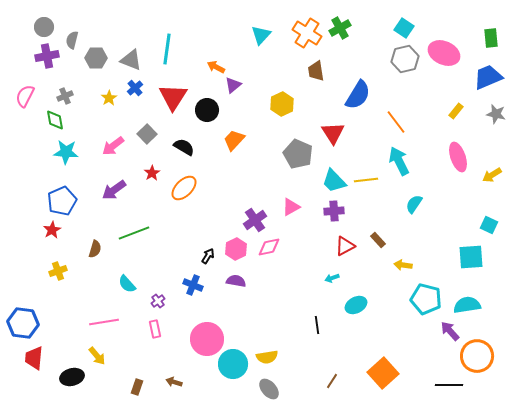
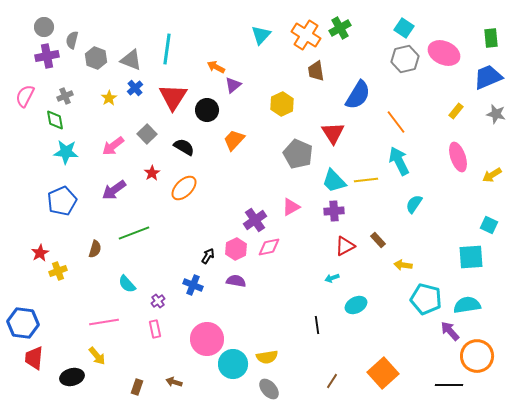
orange cross at (307, 33): moved 1 px left, 2 px down
gray hexagon at (96, 58): rotated 20 degrees clockwise
red star at (52, 230): moved 12 px left, 23 px down
